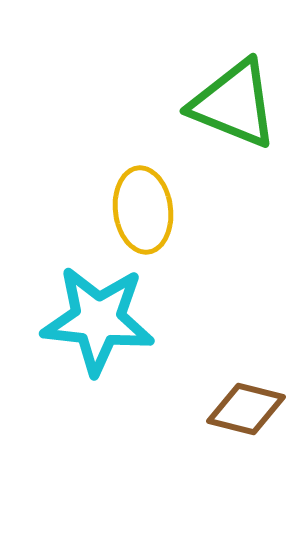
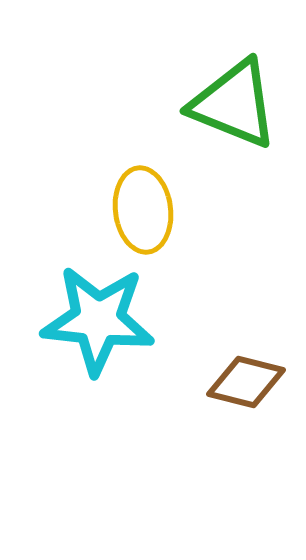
brown diamond: moved 27 px up
